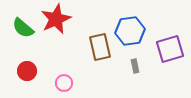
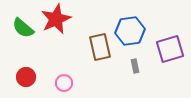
red circle: moved 1 px left, 6 px down
